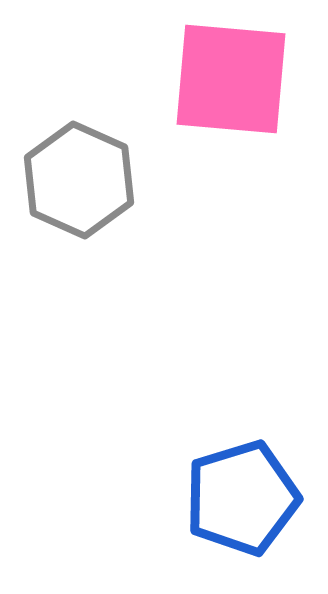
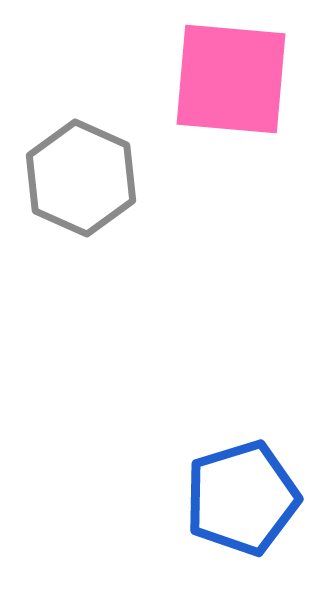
gray hexagon: moved 2 px right, 2 px up
